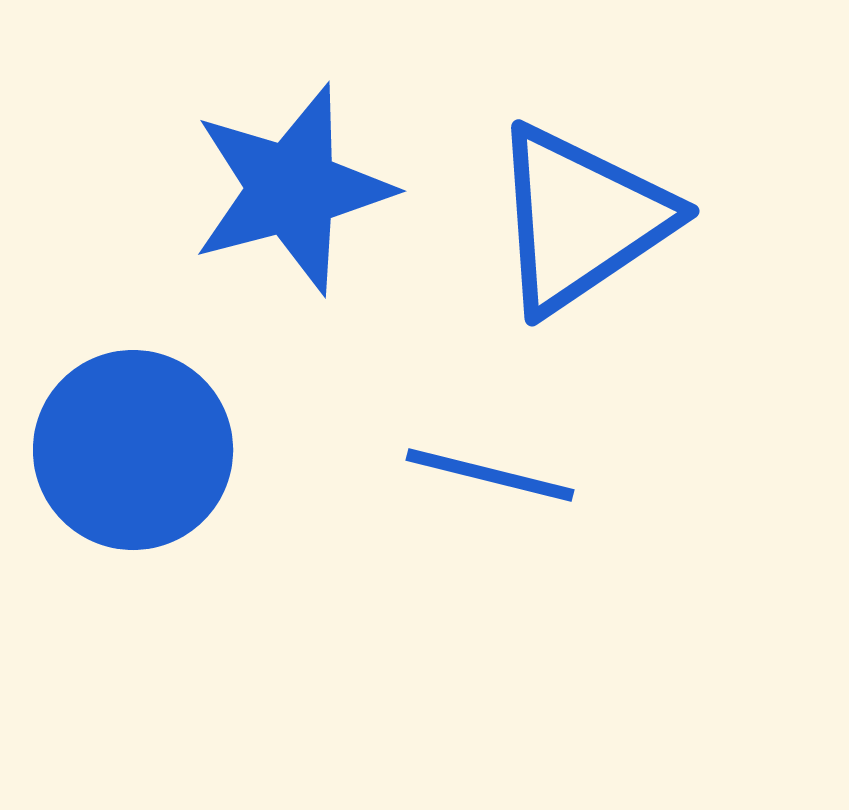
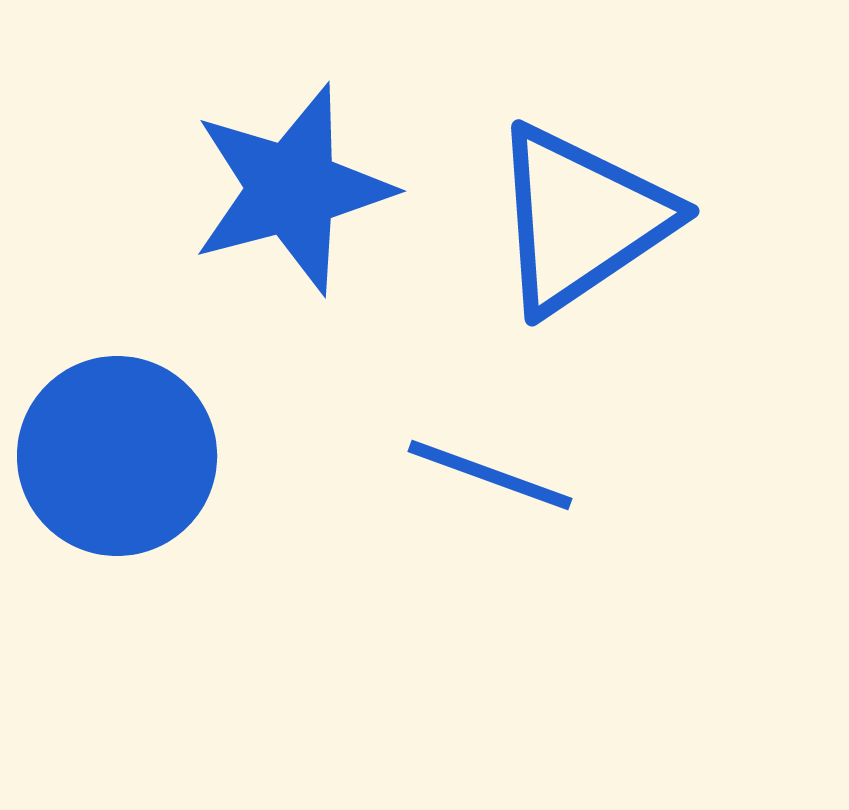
blue circle: moved 16 px left, 6 px down
blue line: rotated 6 degrees clockwise
